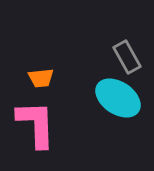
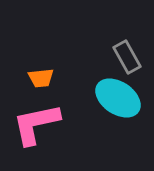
pink L-shape: rotated 100 degrees counterclockwise
